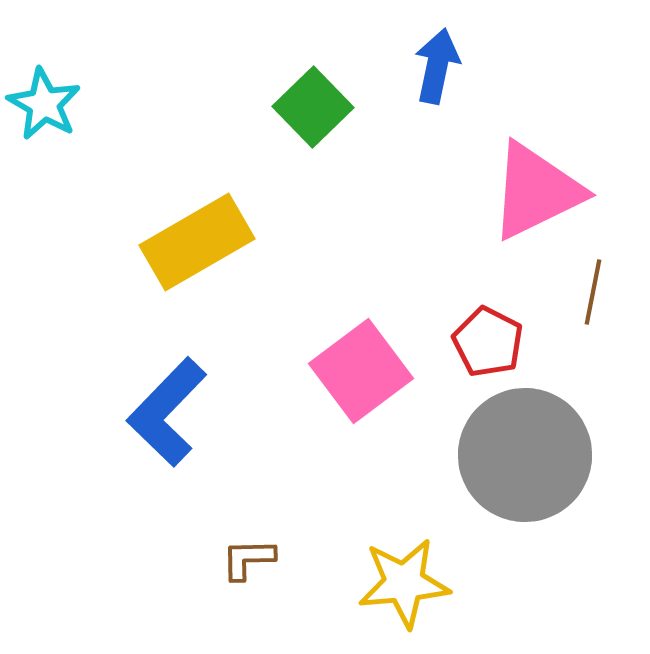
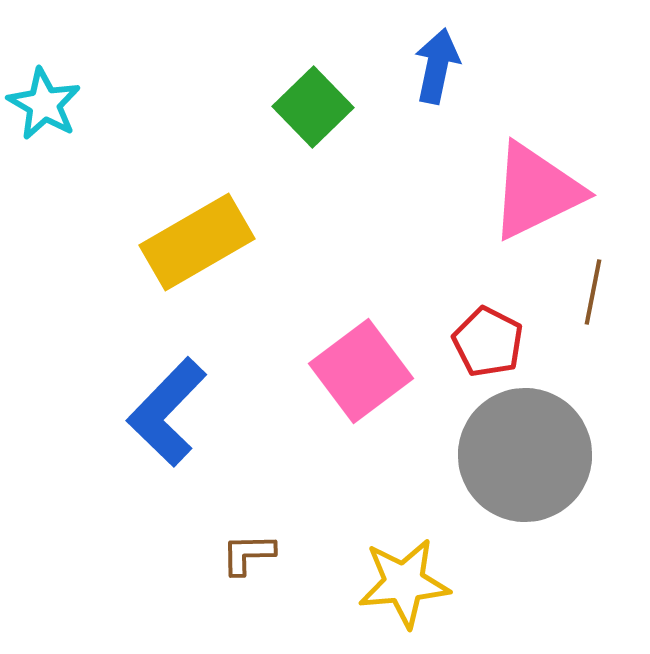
brown L-shape: moved 5 px up
